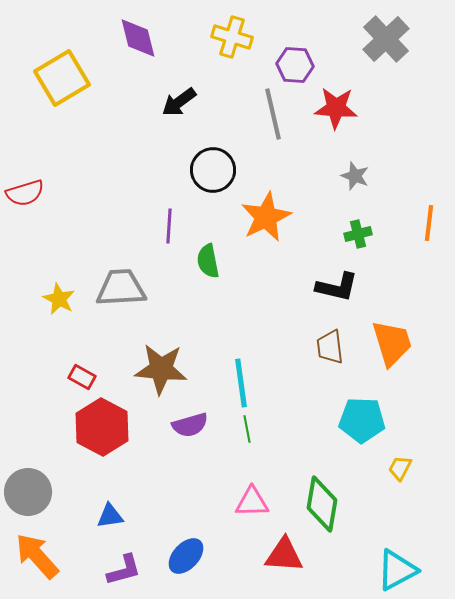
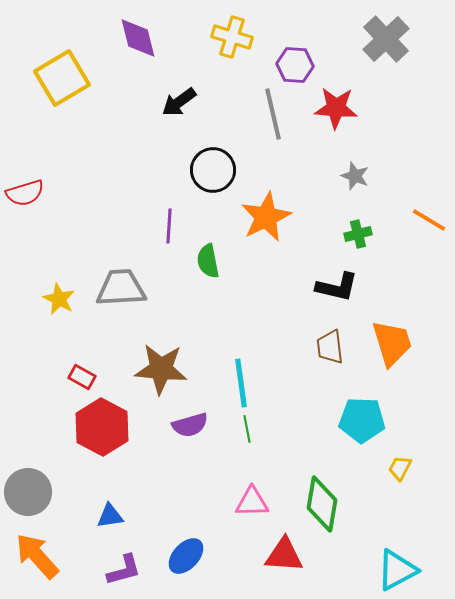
orange line: moved 3 px up; rotated 66 degrees counterclockwise
